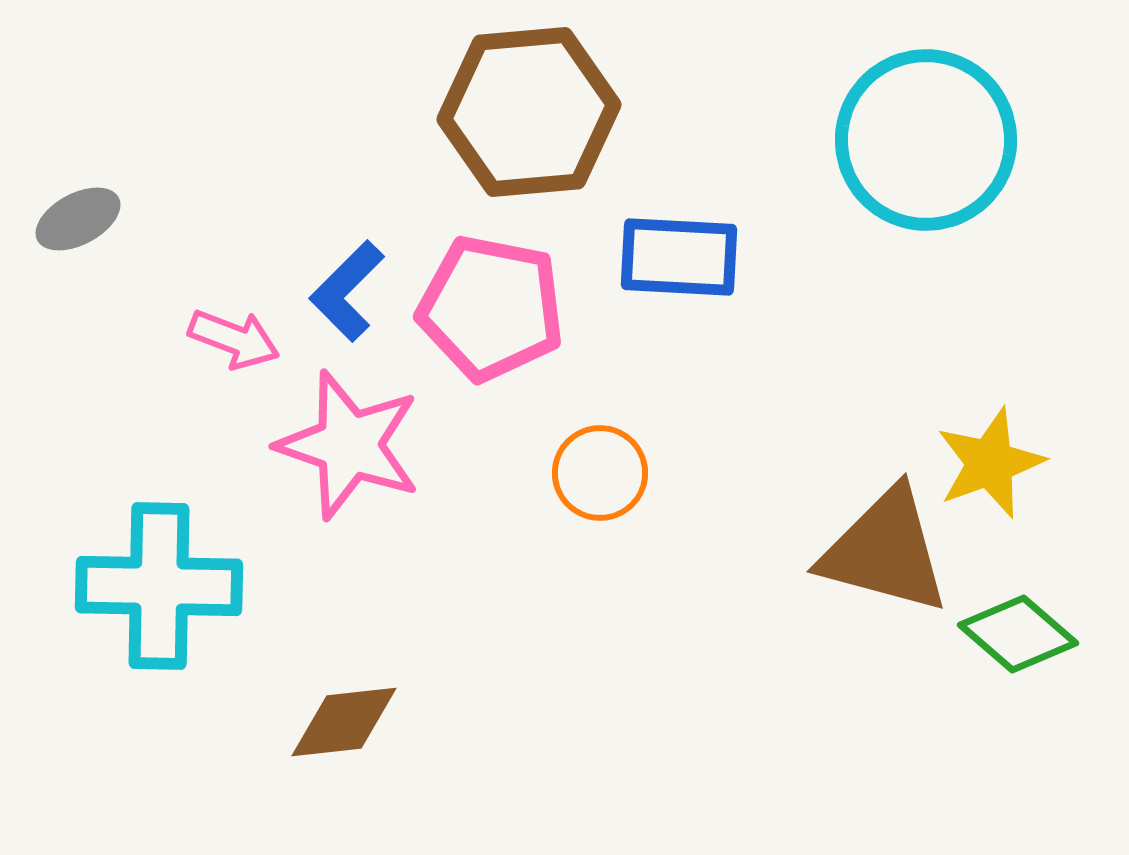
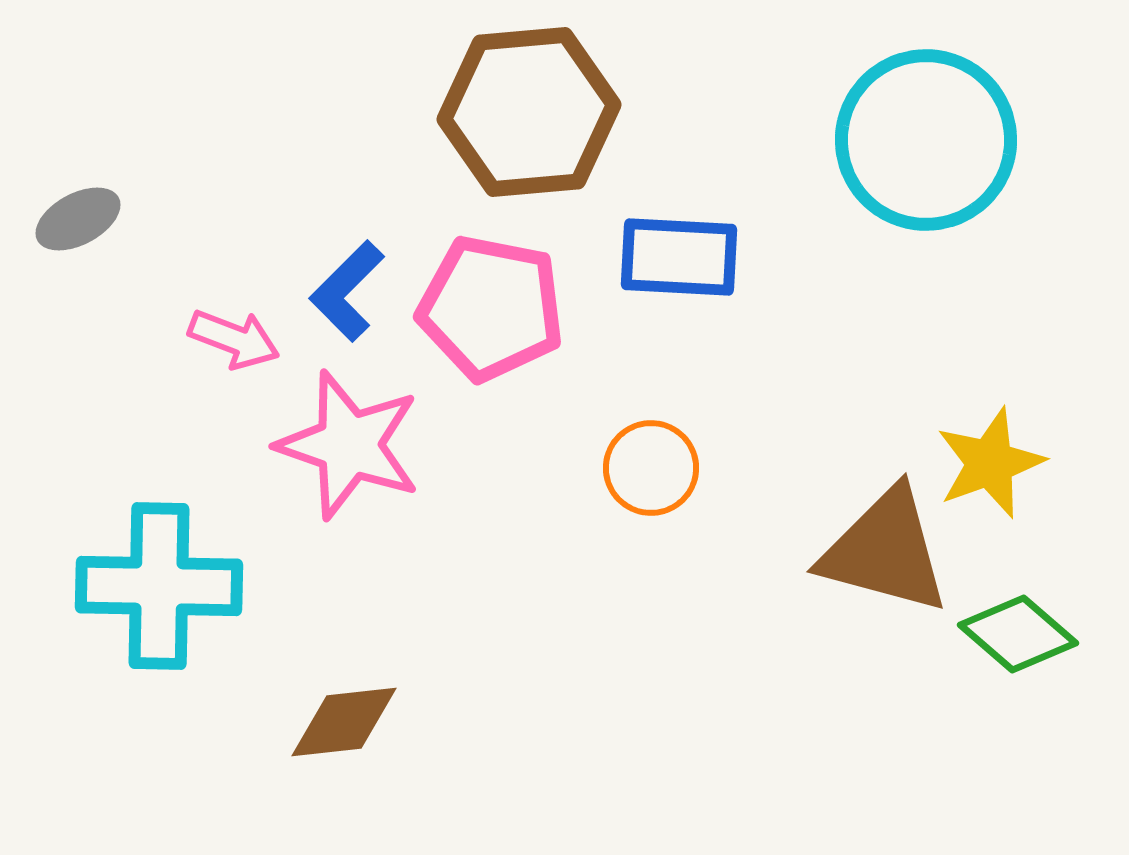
orange circle: moved 51 px right, 5 px up
